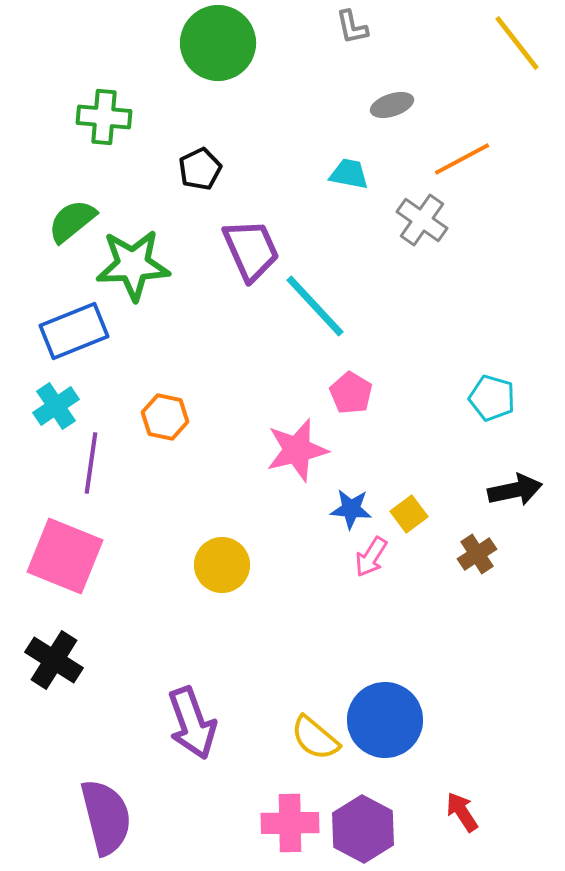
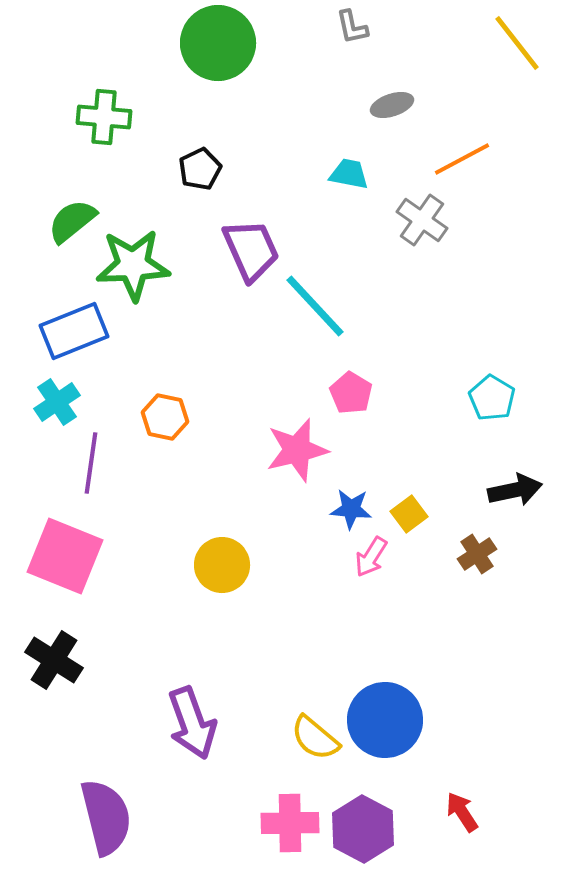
cyan pentagon: rotated 15 degrees clockwise
cyan cross: moved 1 px right, 4 px up
